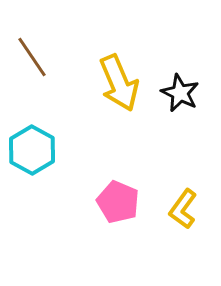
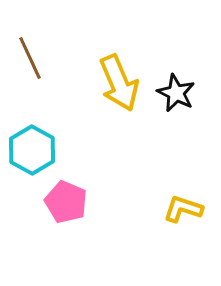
brown line: moved 2 px left, 1 px down; rotated 9 degrees clockwise
black star: moved 4 px left
pink pentagon: moved 52 px left
yellow L-shape: rotated 72 degrees clockwise
